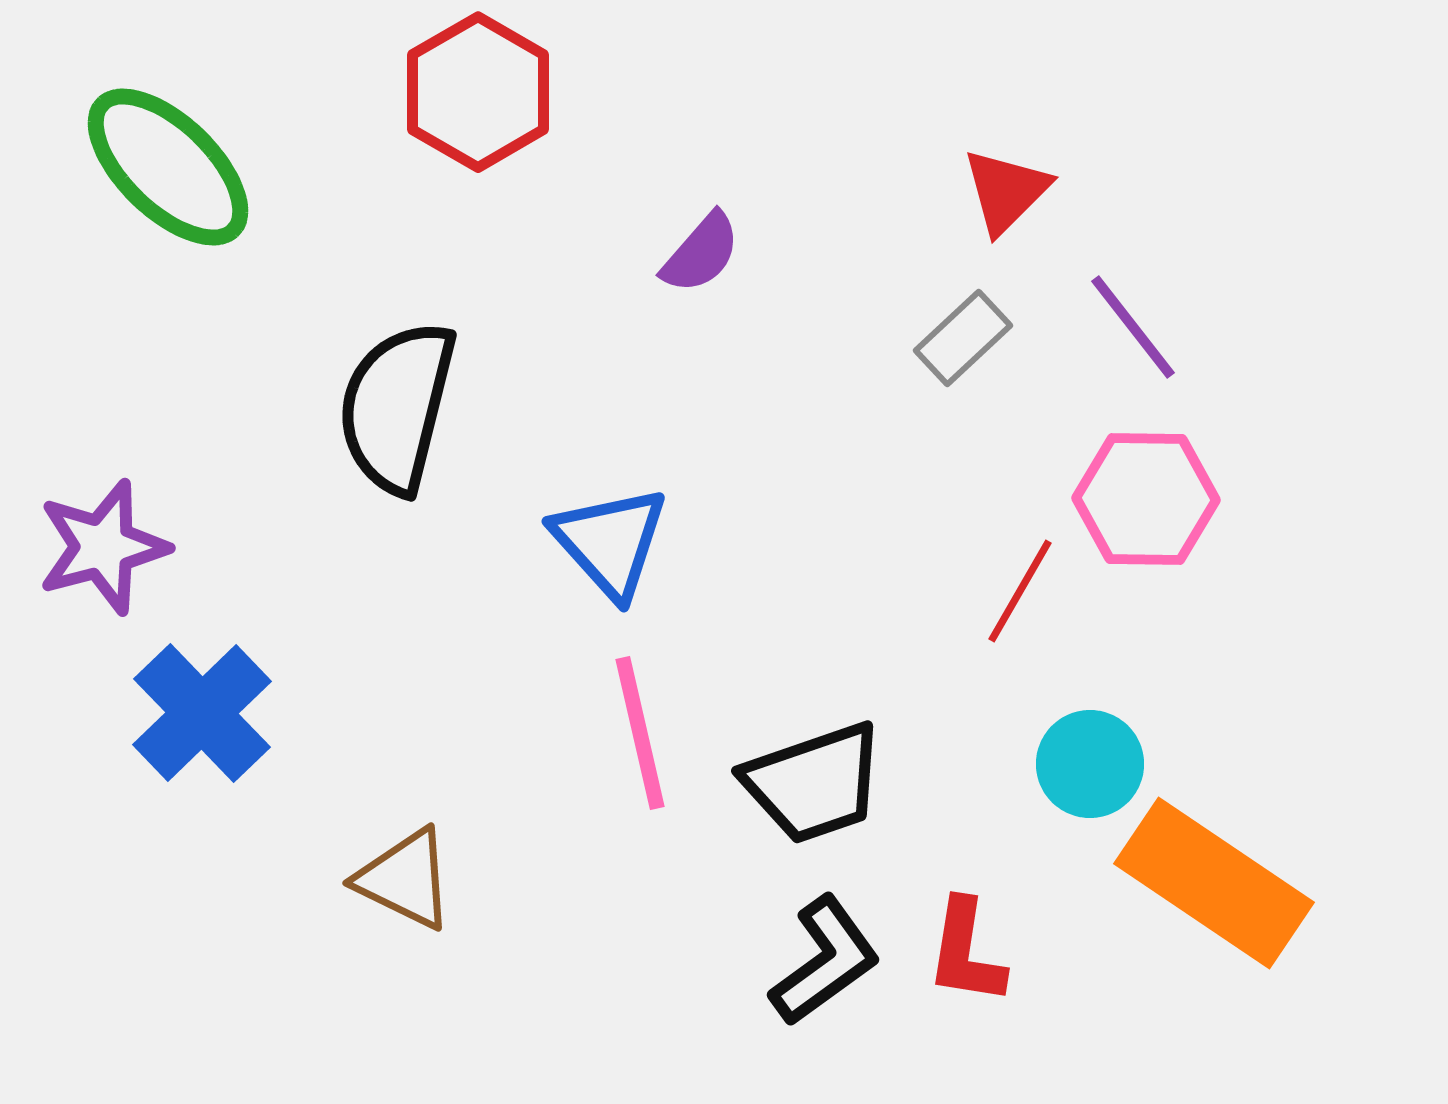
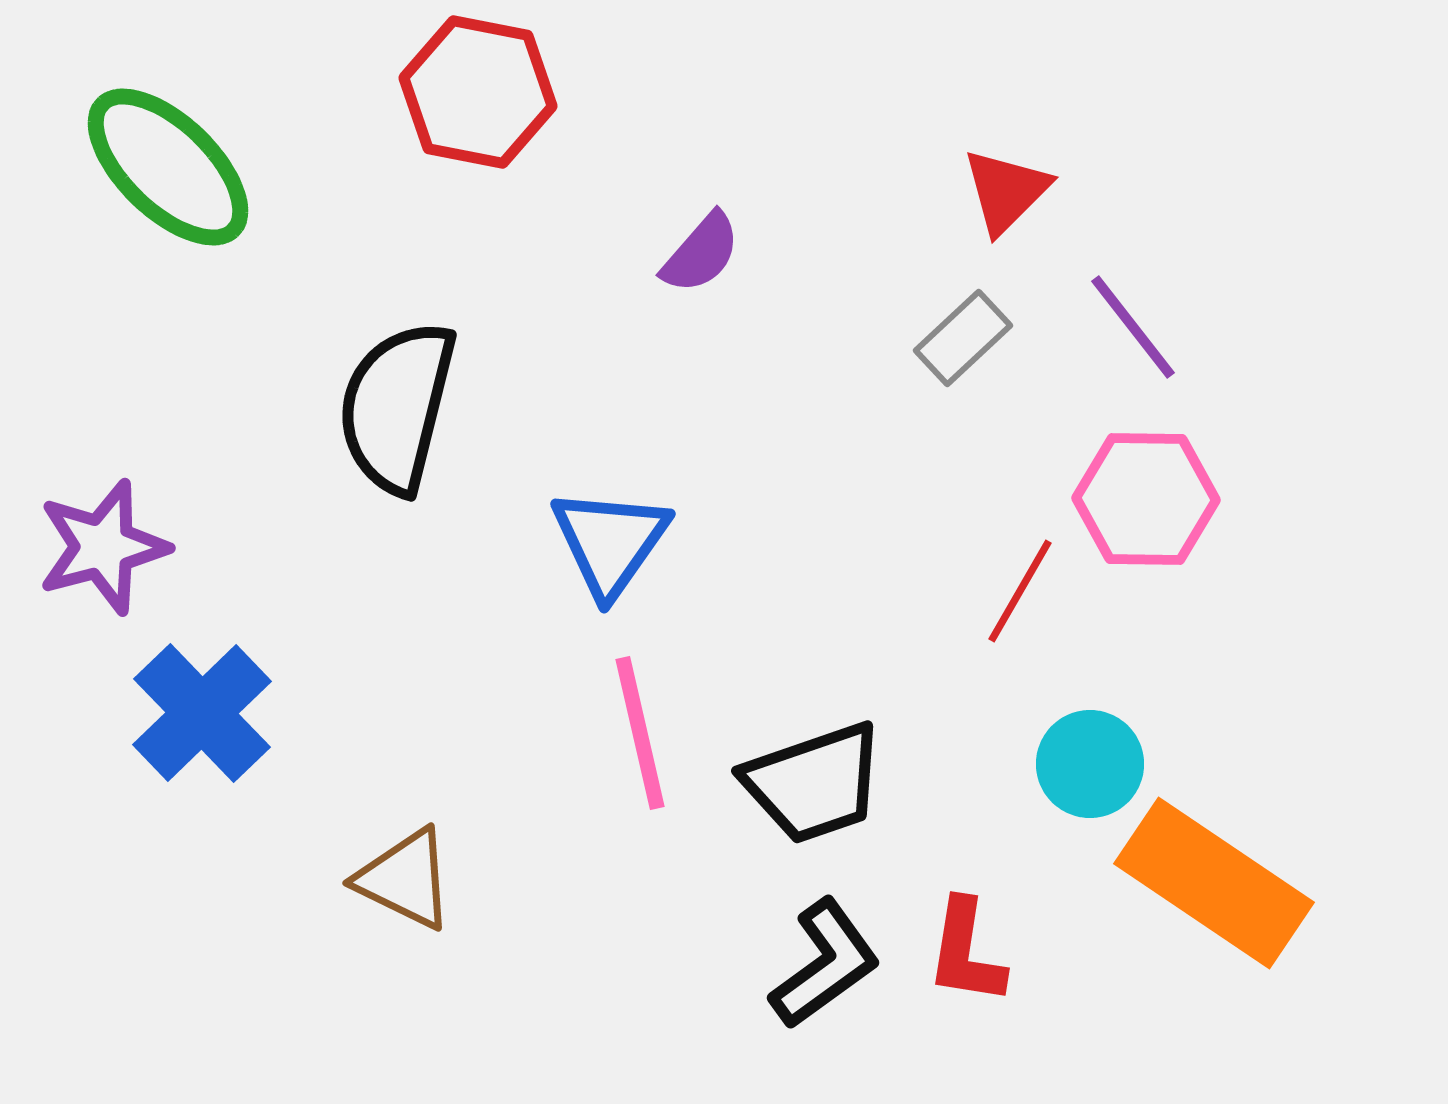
red hexagon: rotated 19 degrees counterclockwise
blue triangle: rotated 17 degrees clockwise
black L-shape: moved 3 px down
